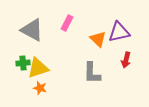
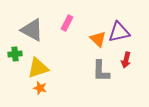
green cross: moved 8 px left, 9 px up
gray L-shape: moved 9 px right, 2 px up
